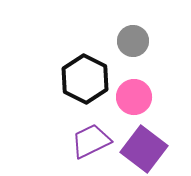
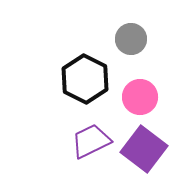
gray circle: moved 2 px left, 2 px up
pink circle: moved 6 px right
